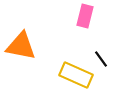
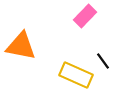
pink rectangle: rotated 30 degrees clockwise
black line: moved 2 px right, 2 px down
